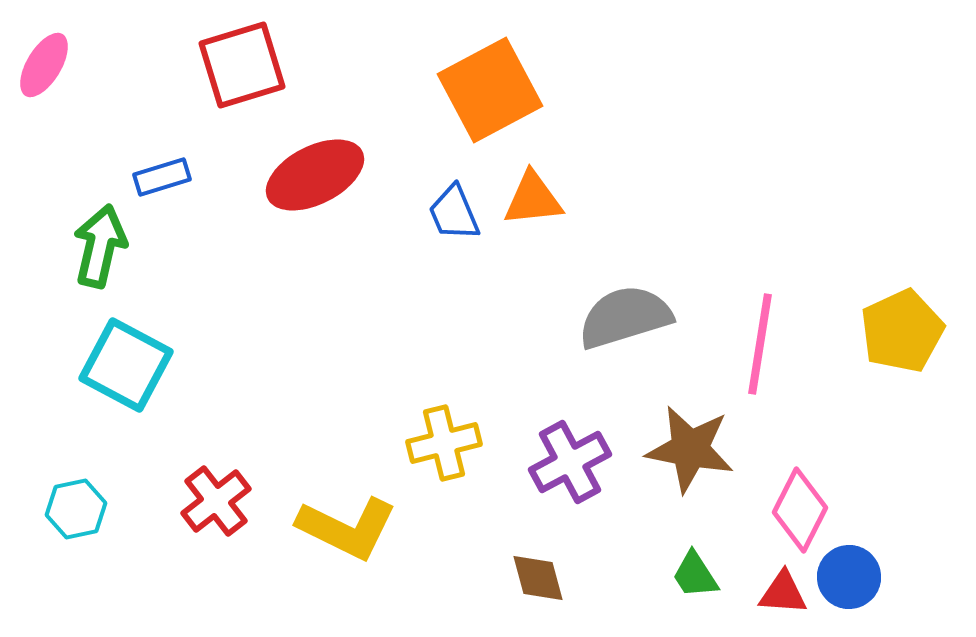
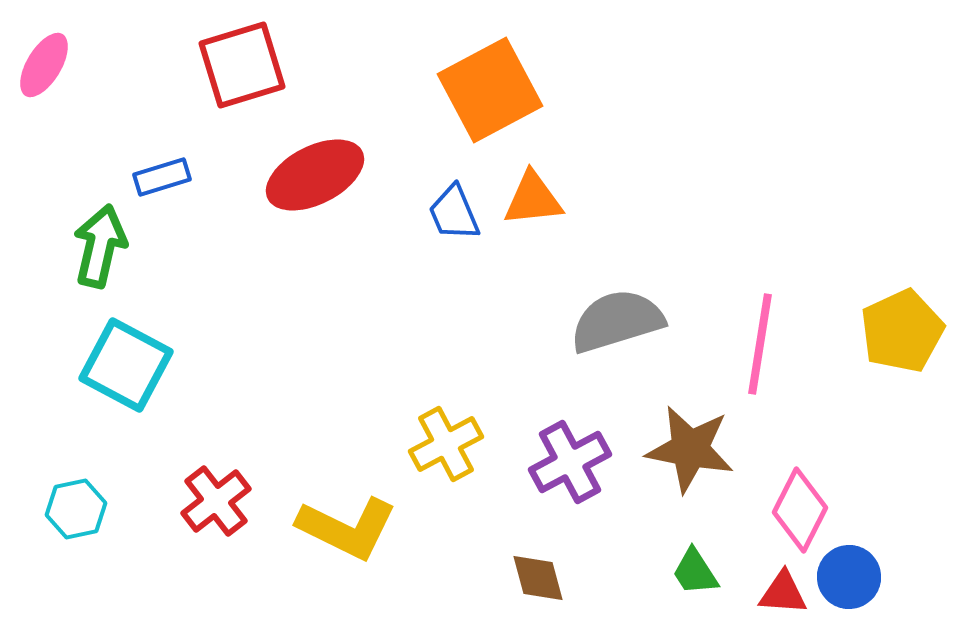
gray semicircle: moved 8 px left, 4 px down
yellow cross: moved 2 px right, 1 px down; rotated 14 degrees counterclockwise
green trapezoid: moved 3 px up
